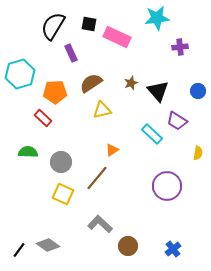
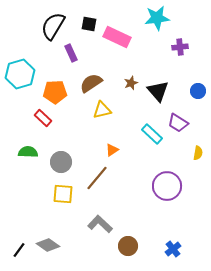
purple trapezoid: moved 1 px right, 2 px down
yellow square: rotated 20 degrees counterclockwise
